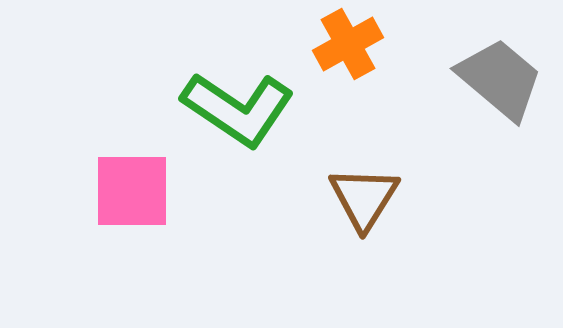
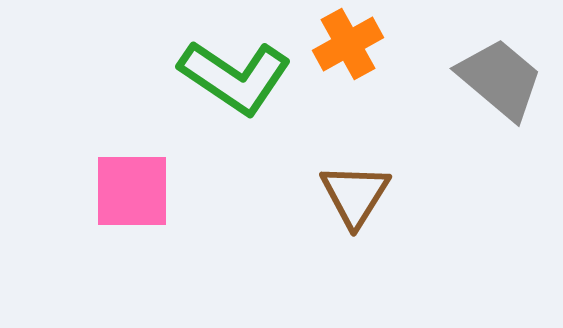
green L-shape: moved 3 px left, 32 px up
brown triangle: moved 9 px left, 3 px up
